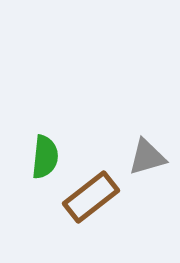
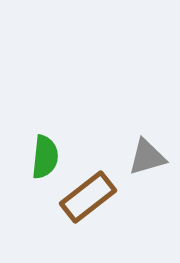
brown rectangle: moved 3 px left
